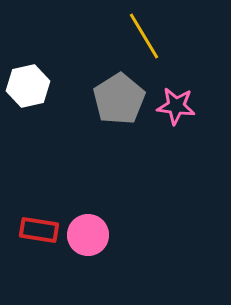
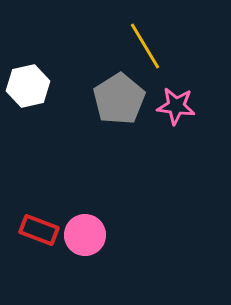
yellow line: moved 1 px right, 10 px down
red rectangle: rotated 12 degrees clockwise
pink circle: moved 3 px left
